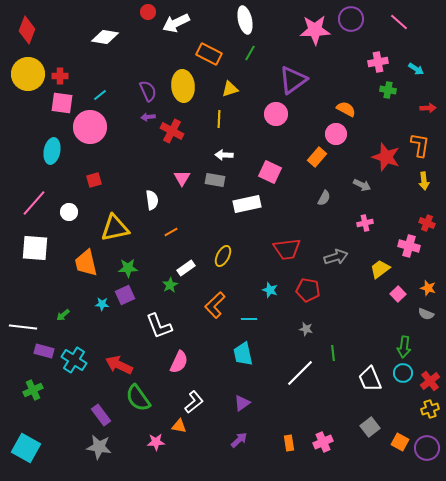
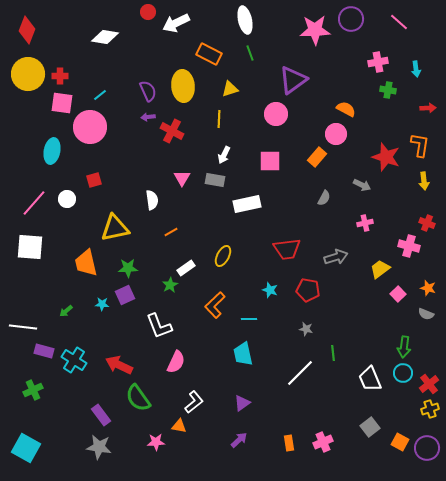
green line at (250, 53): rotated 49 degrees counterclockwise
cyan arrow at (416, 69): rotated 49 degrees clockwise
white arrow at (224, 155): rotated 66 degrees counterclockwise
pink square at (270, 172): moved 11 px up; rotated 25 degrees counterclockwise
white circle at (69, 212): moved 2 px left, 13 px up
white square at (35, 248): moved 5 px left, 1 px up
green arrow at (63, 315): moved 3 px right, 4 px up
pink semicircle at (179, 362): moved 3 px left
red cross at (430, 381): moved 1 px left, 3 px down
